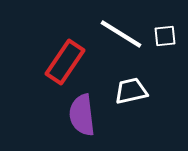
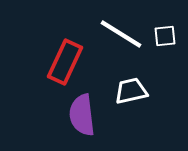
red rectangle: rotated 9 degrees counterclockwise
